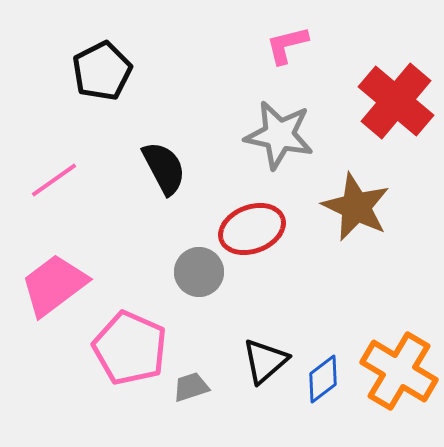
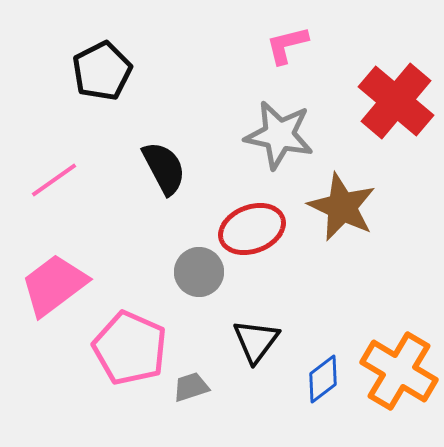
brown star: moved 14 px left
black triangle: moved 9 px left, 20 px up; rotated 12 degrees counterclockwise
